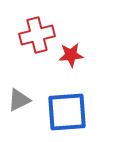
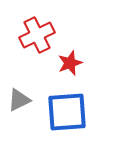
red cross: rotated 12 degrees counterclockwise
red star: moved 1 px left, 8 px down; rotated 15 degrees counterclockwise
